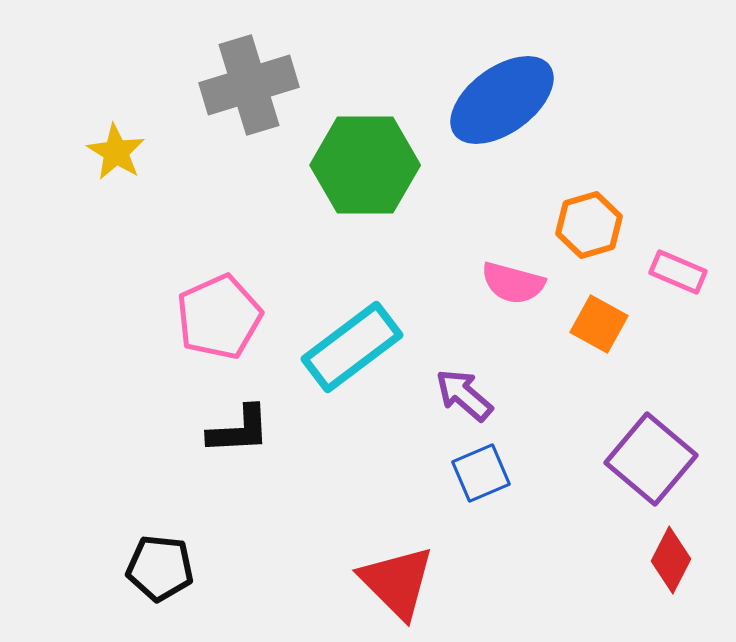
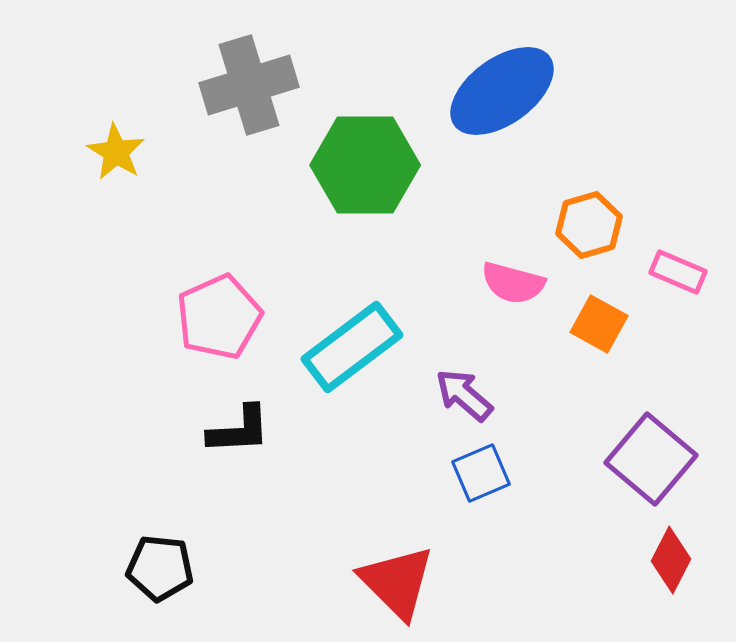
blue ellipse: moved 9 px up
